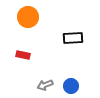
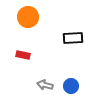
gray arrow: rotated 35 degrees clockwise
